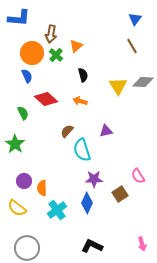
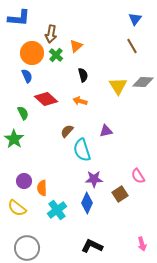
green star: moved 1 px left, 5 px up
